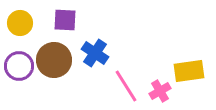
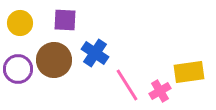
purple circle: moved 1 px left, 3 px down
yellow rectangle: moved 1 px down
pink line: moved 1 px right, 1 px up
